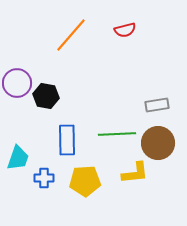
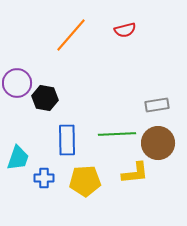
black hexagon: moved 1 px left, 2 px down
